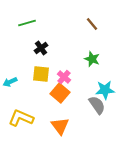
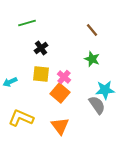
brown line: moved 6 px down
